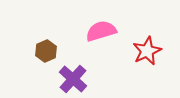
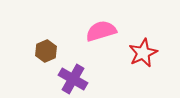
red star: moved 4 px left, 2 px down
purple cross: rotated 12 degrees counterclockwise
